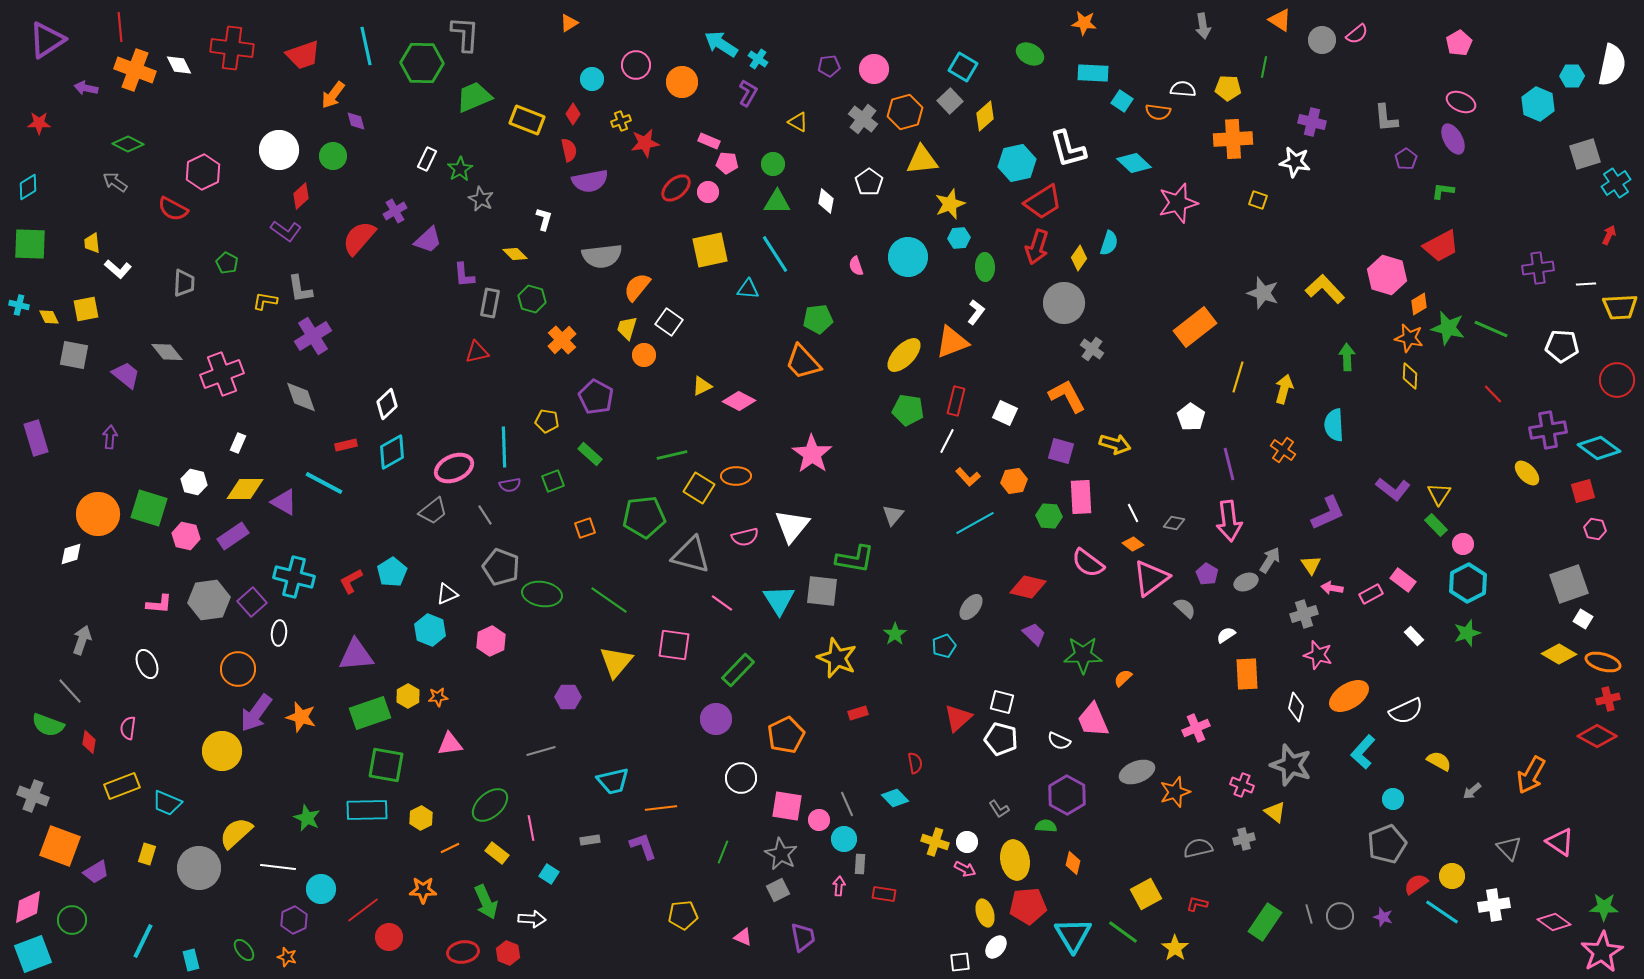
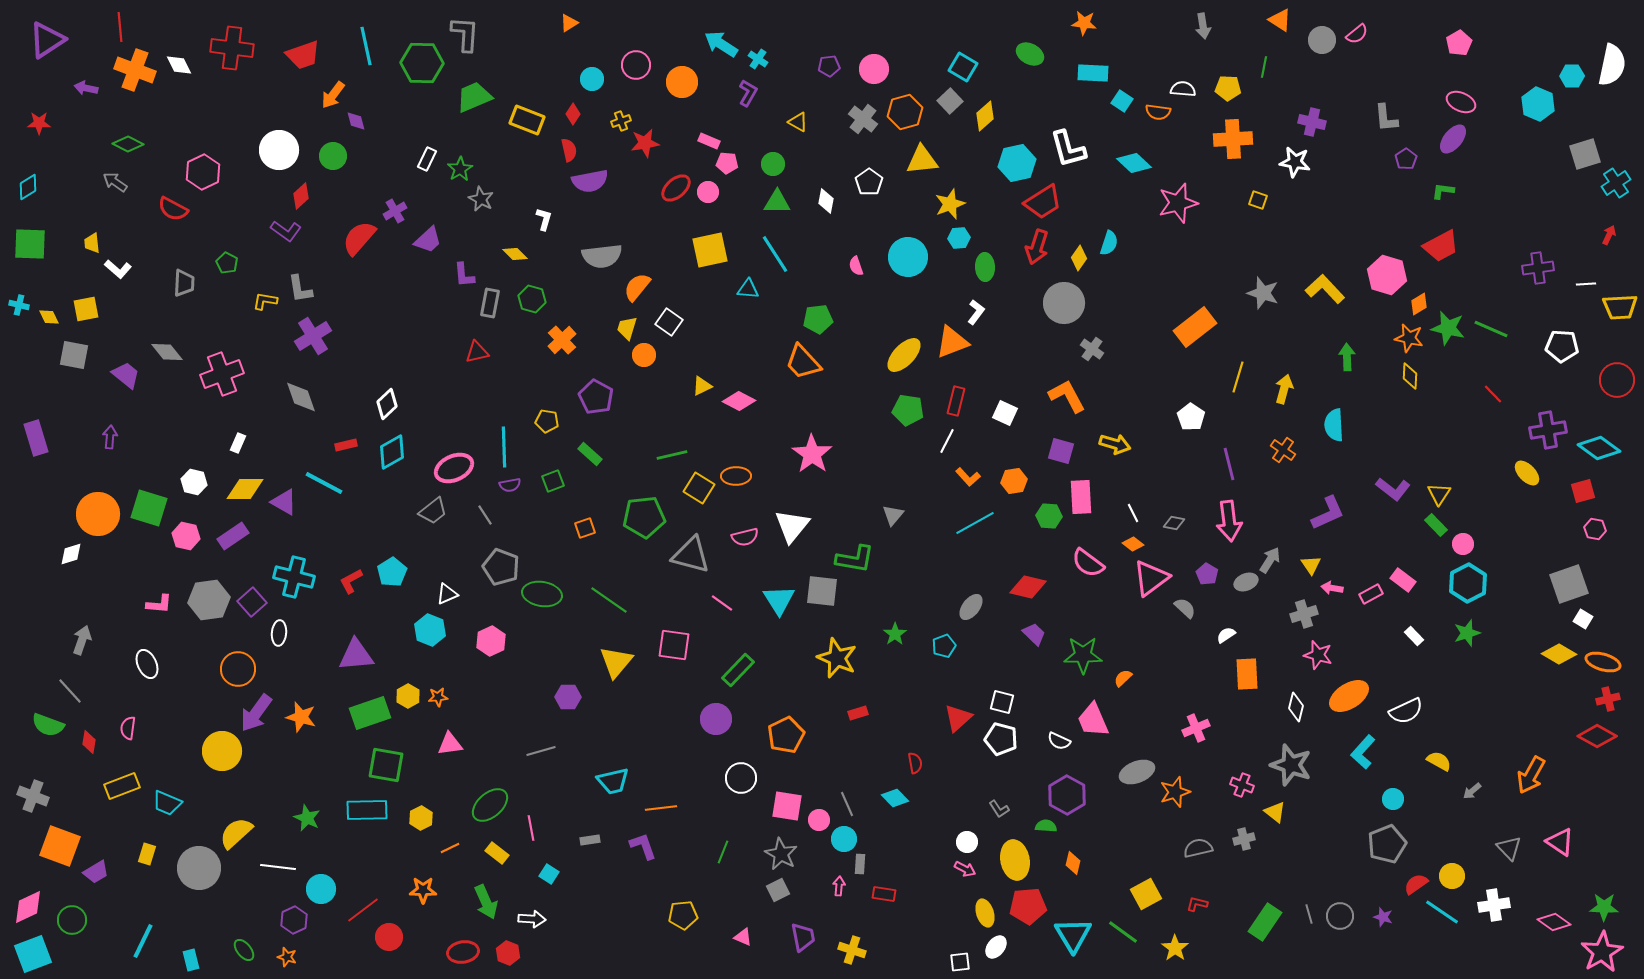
purple ellipse at (1453, 139): rotated 68 degrees clockwise
yellow cross at (935, 842): moved 83 px left, 108 px down
